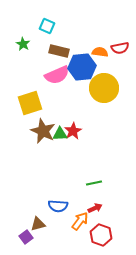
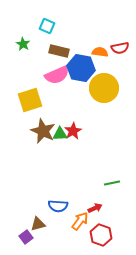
blue hexagon: moved 1 px left, 1 px down; rotated 16 degrees clockwise
yellow square: moved 3 px up
green line: moved 18 px right
